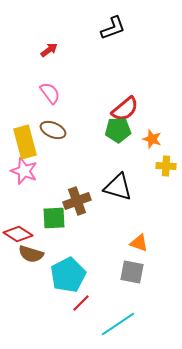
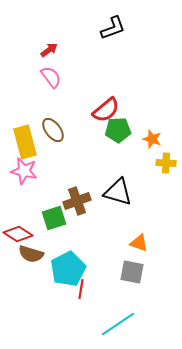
pink semicircle: moved 1 px right, 16 px up
red semicircle: moved 19 px left, 1 px down
brown ellipse: rotated 30 degrees clockwise
yellow cross: moved 3 px up
pink star: rotated 8 degrees counterclockwise
black triangle: moved 5 px down
green square: rotated 15 degrees counterclockwise
cyan pentagon: moved 6 px up
red line: moved 14 px up; rotated 36 degrees counterclockwise
